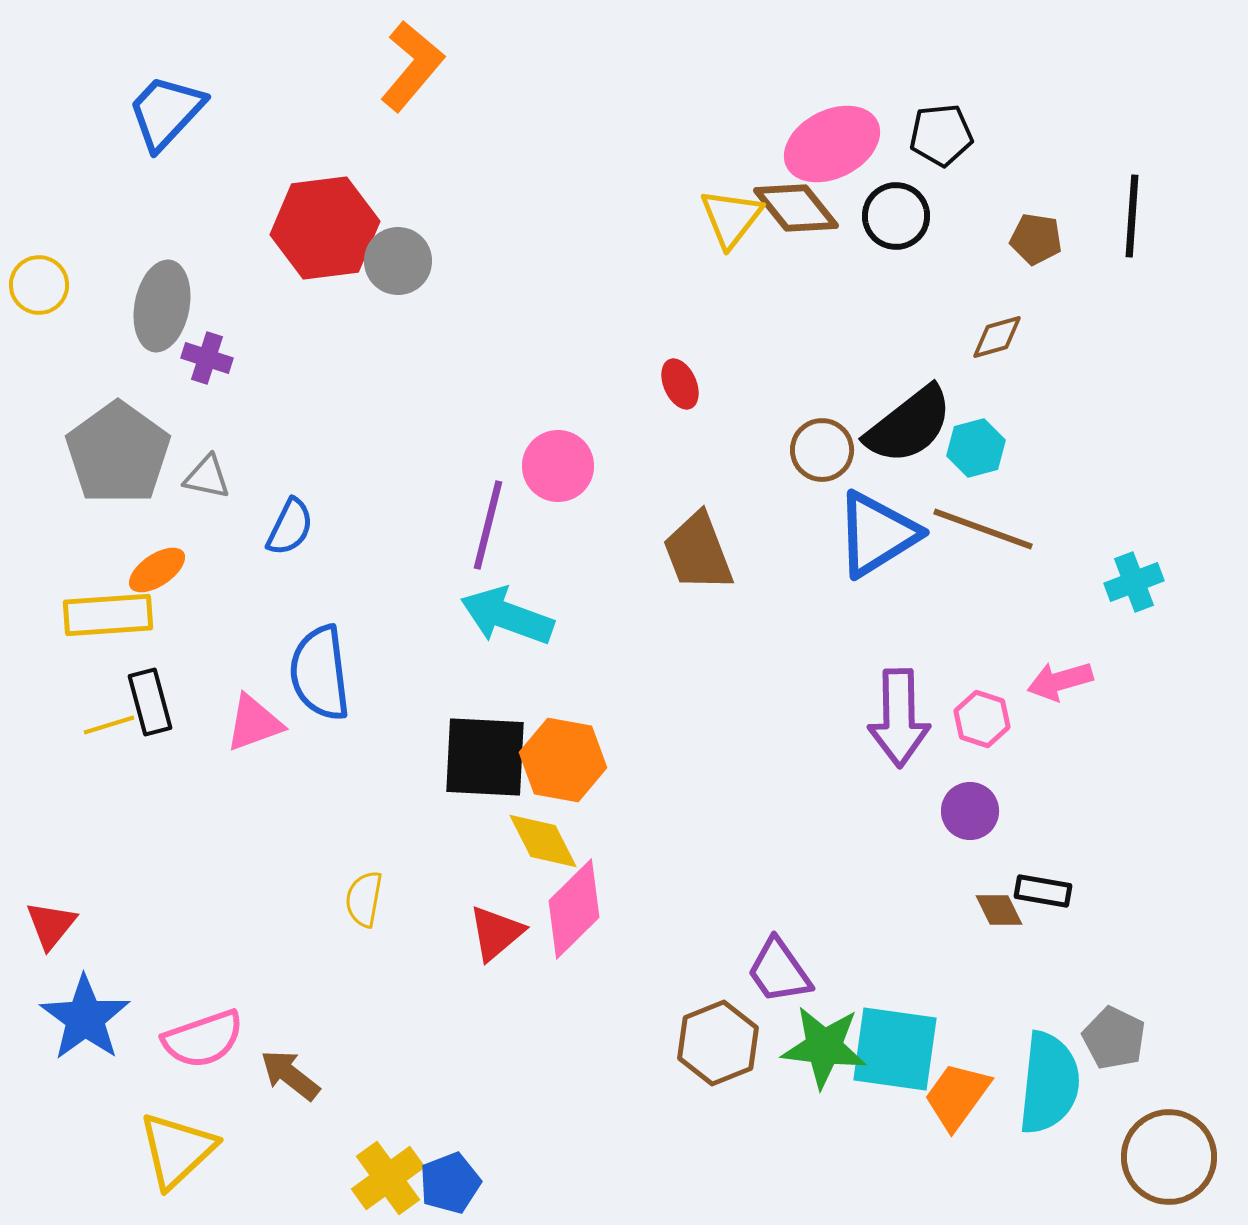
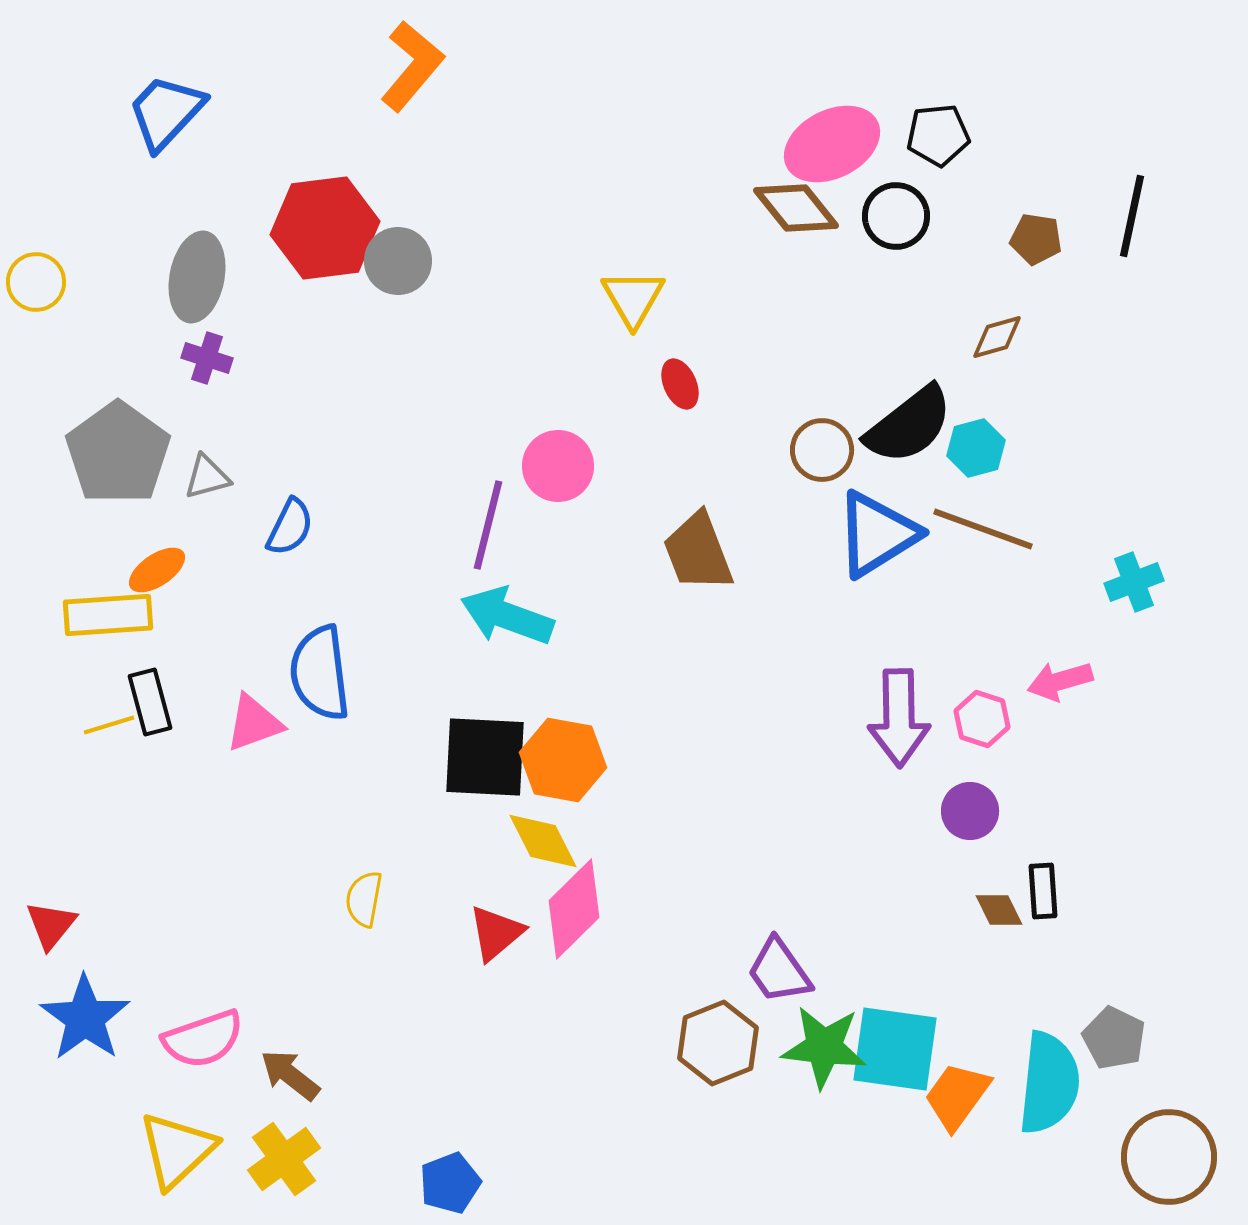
black pentagon at (941, 135): moved 3 px left
black line at (1132, 216): rotated 8 degrees clockwise
yellow triangle at (731, 218): moved 98 px left, 80 px down; rotated 8 degrees counterclockwise
yellow circle at (39, 285): moved 3 px left, 3 px up
gray ellipse at (162, 306): moved 35 px right, 29 px up
gray triangle at (207, 477): rotated 27 degrees counterclockwise
black rectangle at (1043, 891): rotated 76 degrees clockwise
yellow cross at (388, 1178): moved 104 px left, 19 px up
